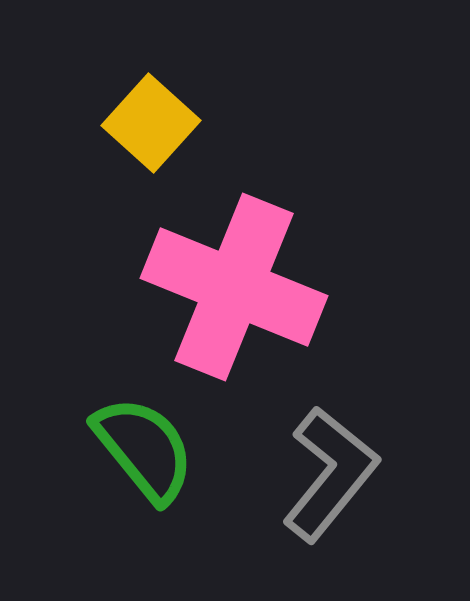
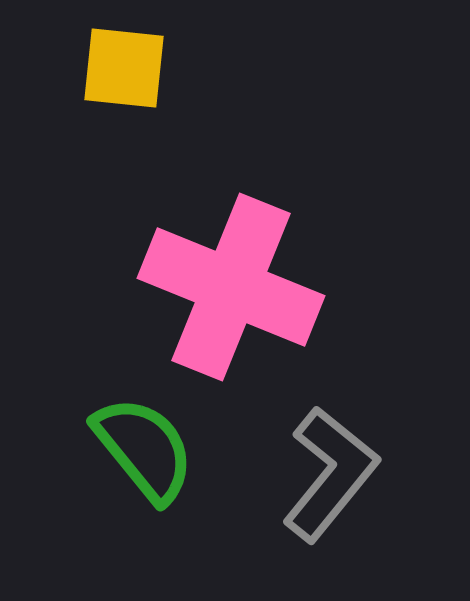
yellow square: moved 27 px left, 55 px up; rotated 36 degrees counterclockwise
pink cross: moved 3 px left
